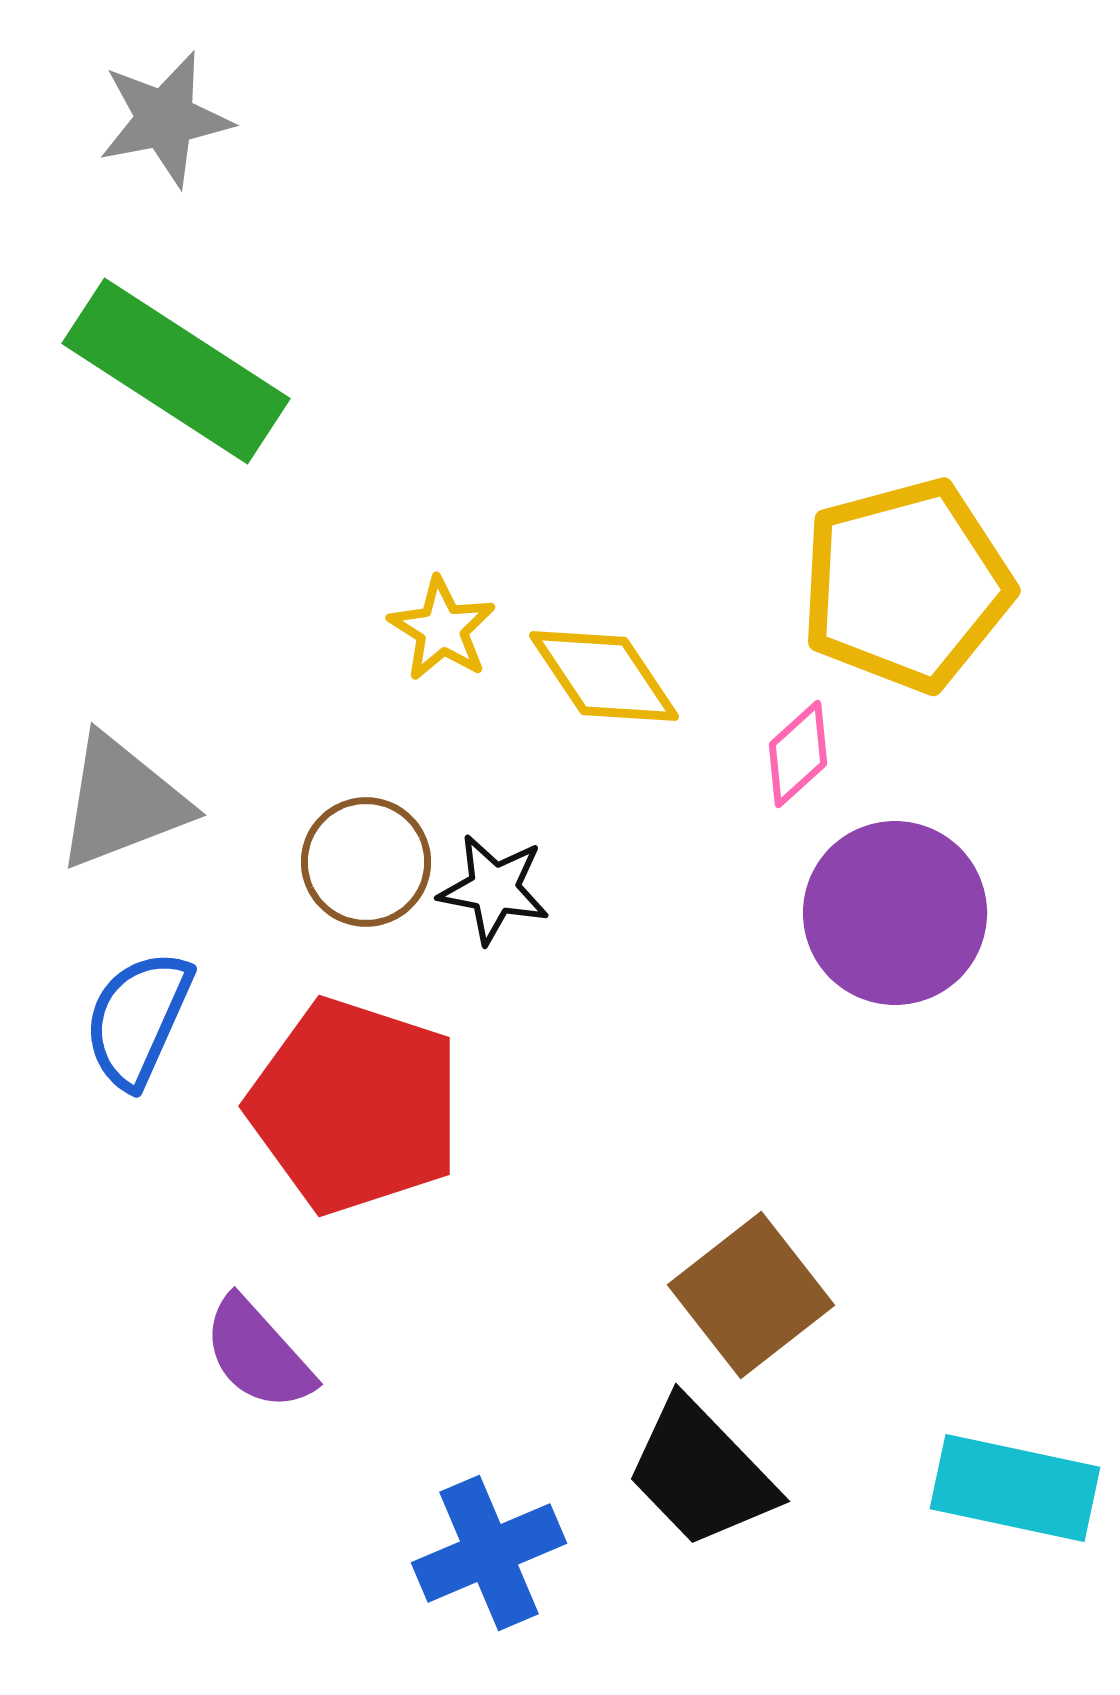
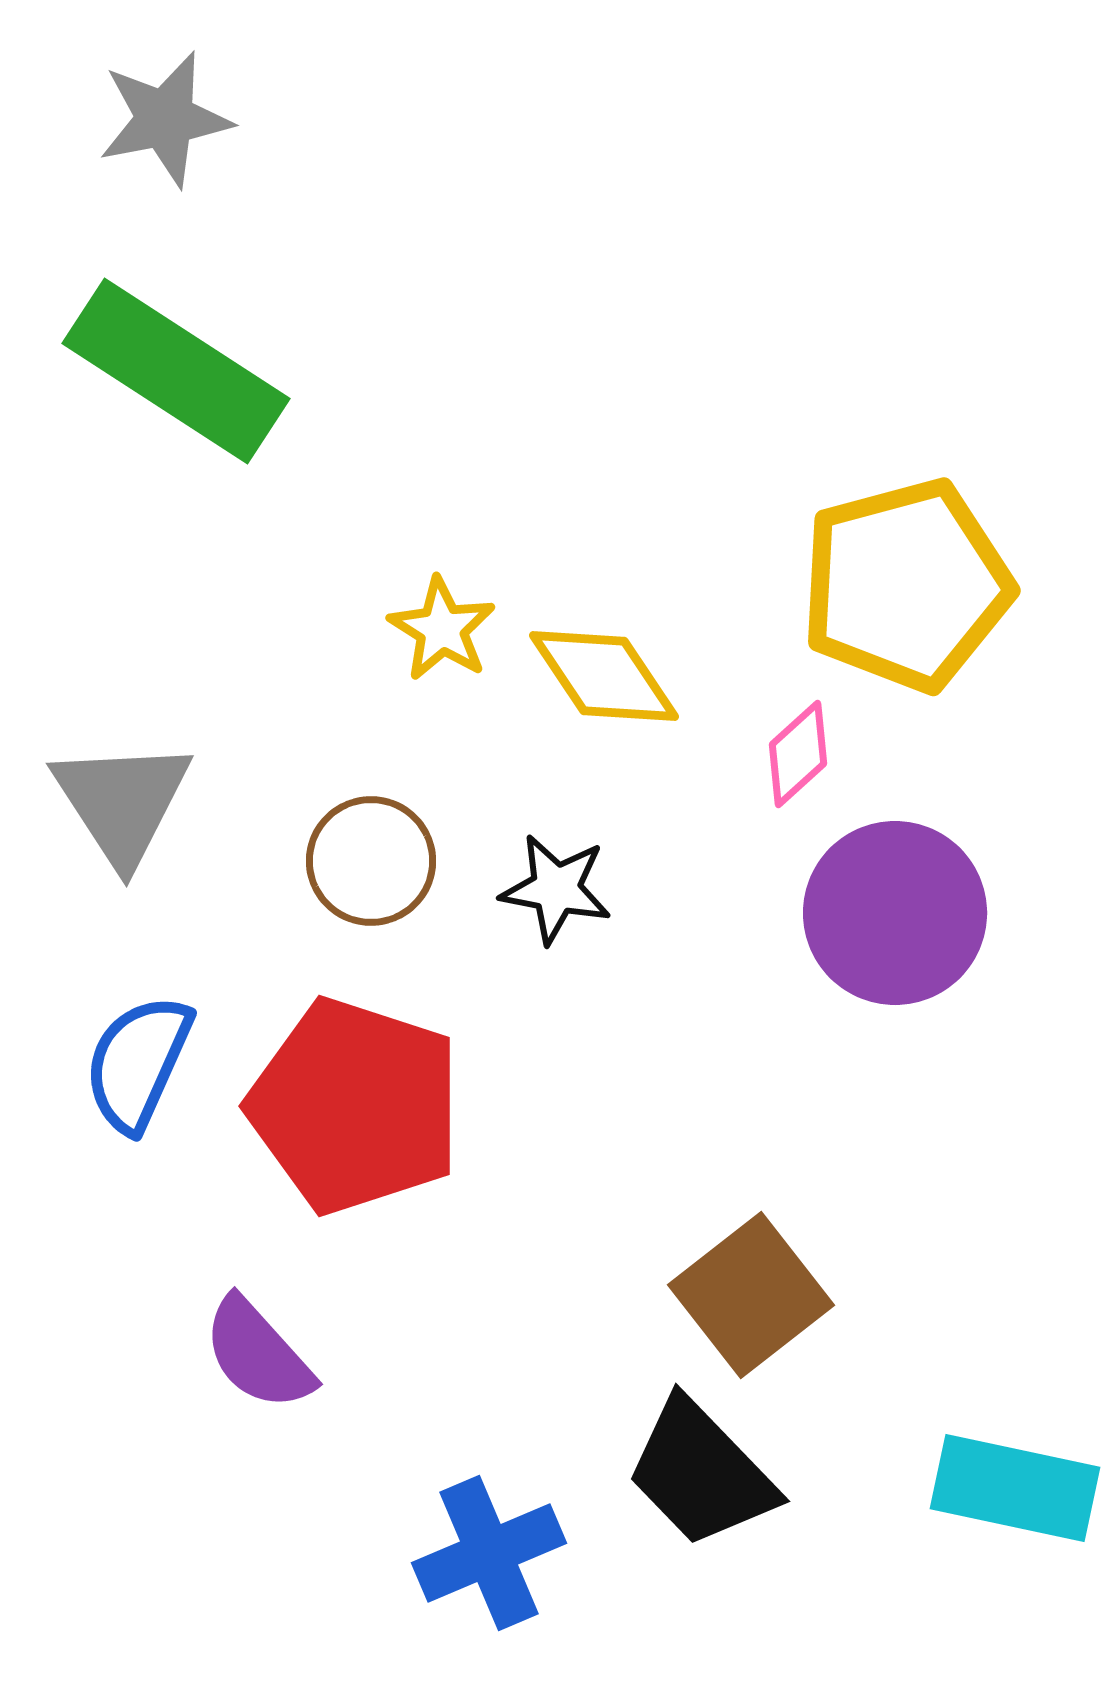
gray triangle: rotated 42 degrees counterclockwise
brown circle: moved 5 px right, 1 px up
black star: moved 62 px right
blue semicircle: moved 44 px down
